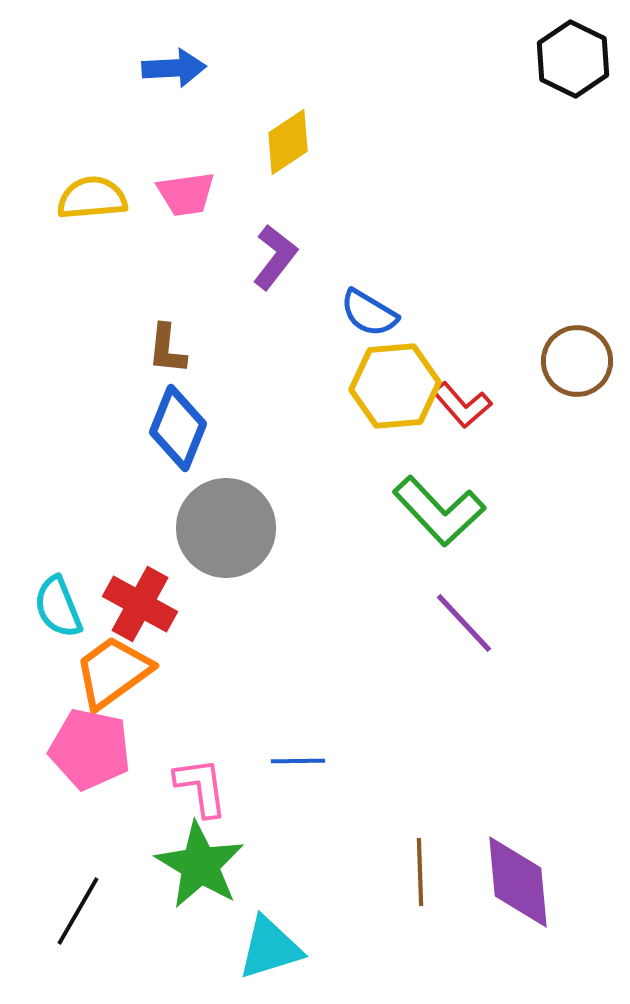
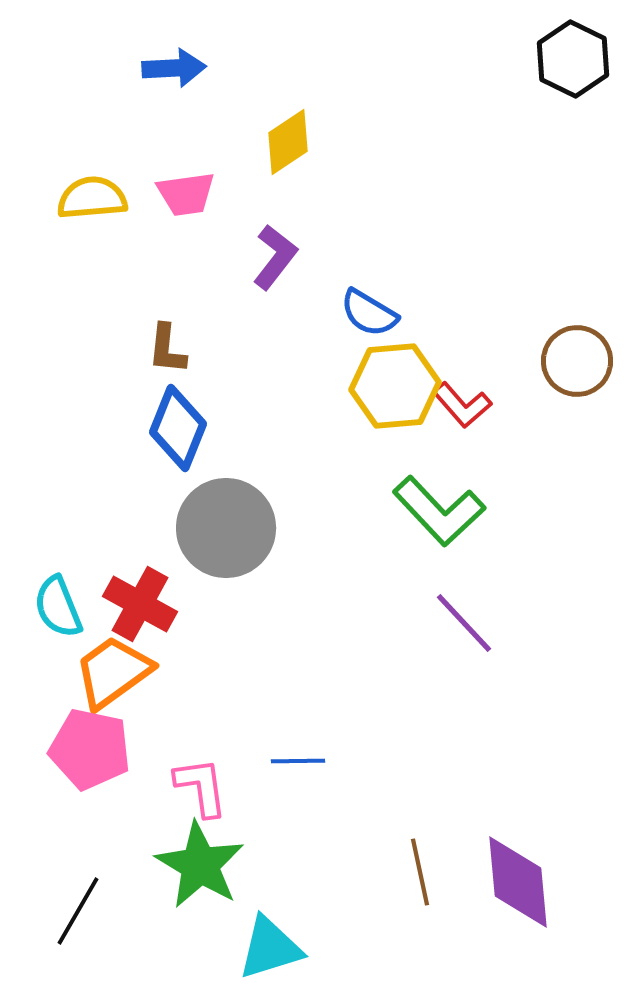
brown line: rotated 10 degrees counterclockwise
